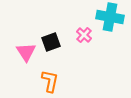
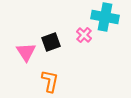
cyan cross: moved 5 px left
